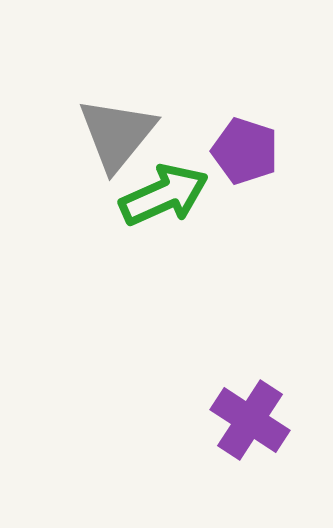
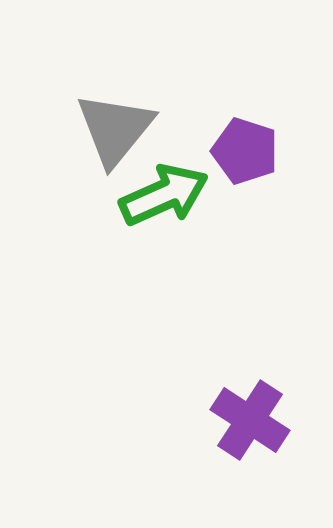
gray triangle: moved 2 px left, 5 px up
